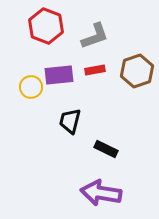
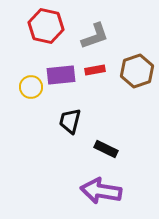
red hexagon: rotated 8 degrees counterclockwise
purple rectangle: moved 2 px right
purple arrow: moved 2 px up
